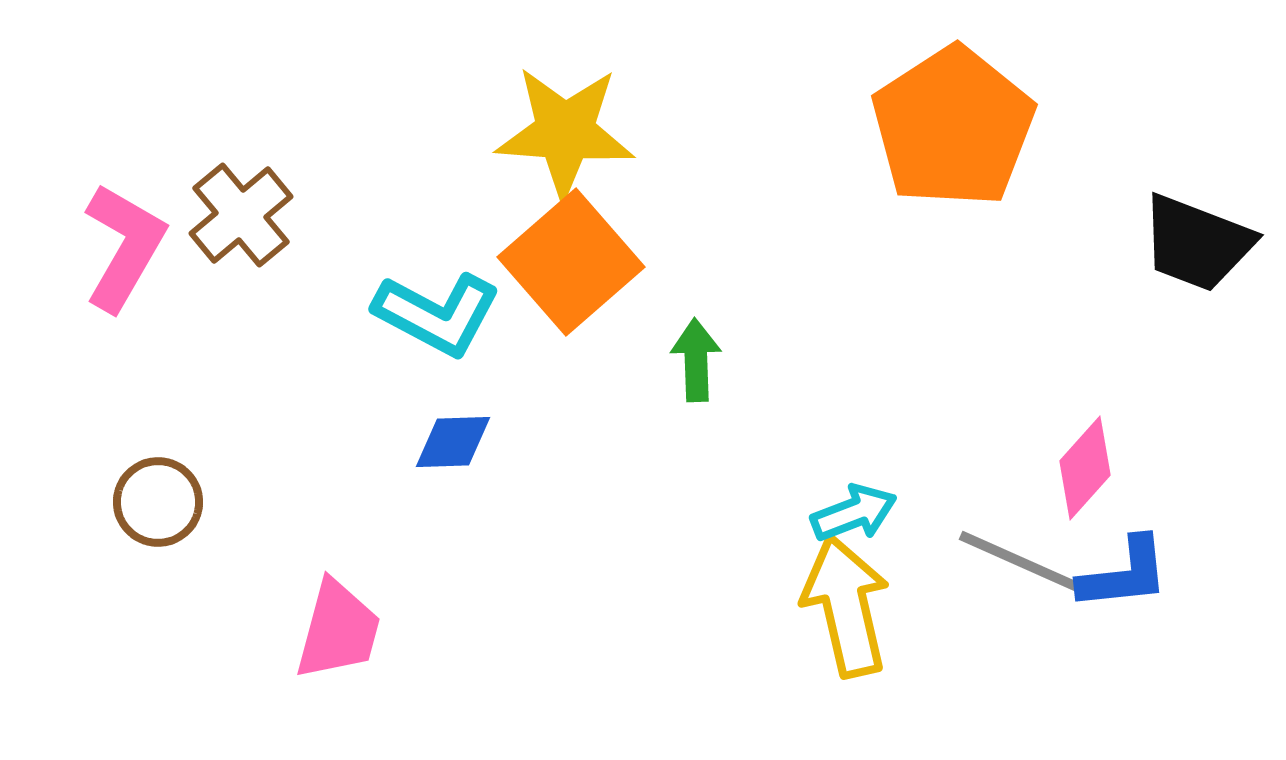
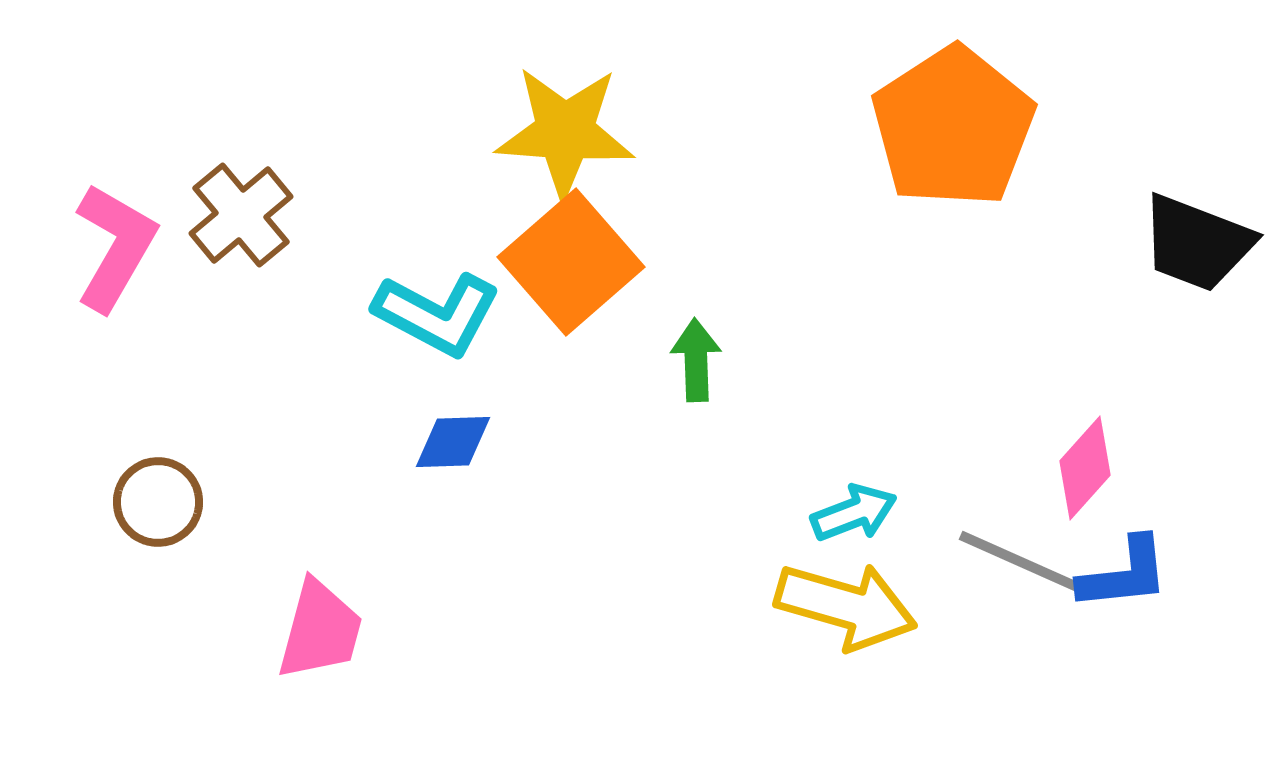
pink L-shape: moved 9 px left
yellow arrow: rotated 119 degrees clockwise
pink trapezoid: moved 18 px left
